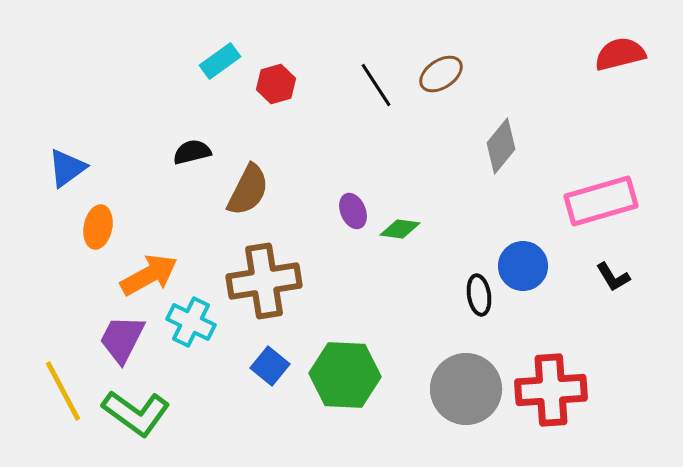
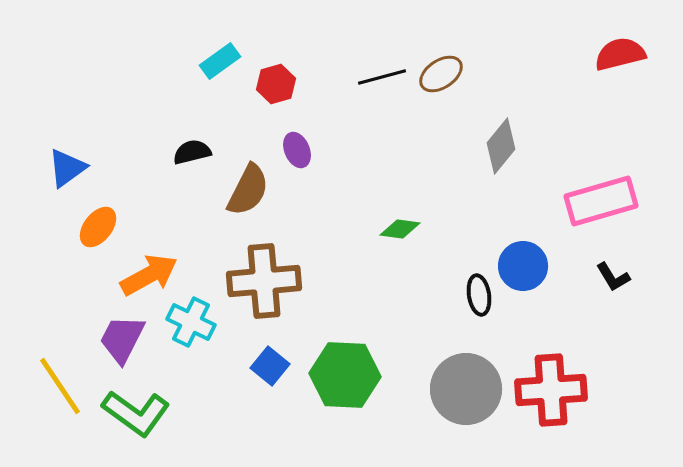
black line: moved 6 px right, 8 px up; rotated 72 degrees counterclockwise
purple ellipse: moved 56 px left, 61 px up
orange ellipse: rotated 27 degrees clockwise
brown cross: rotated 4 degrees clockwise
yellow line: moved 3 px left, 5 px up; rotated 6 degrees counterclockwise
